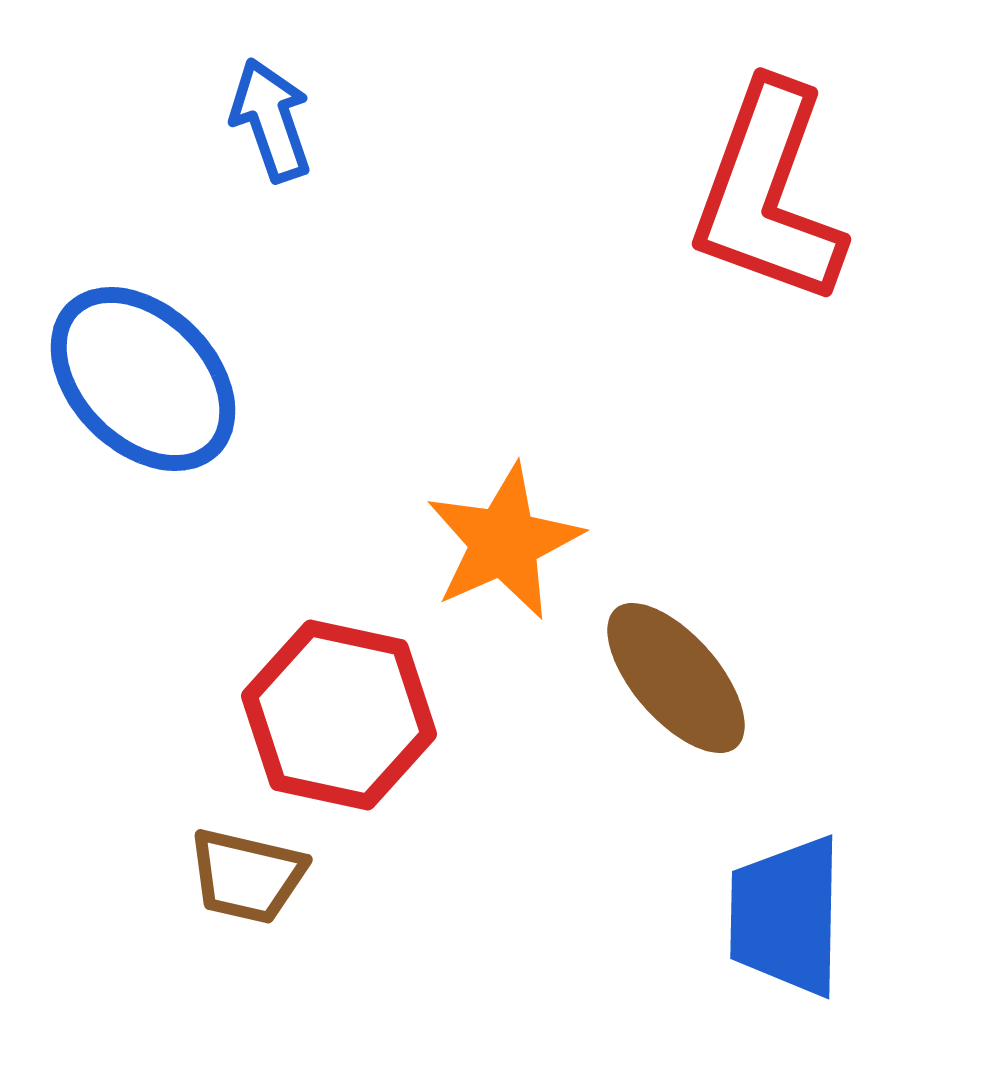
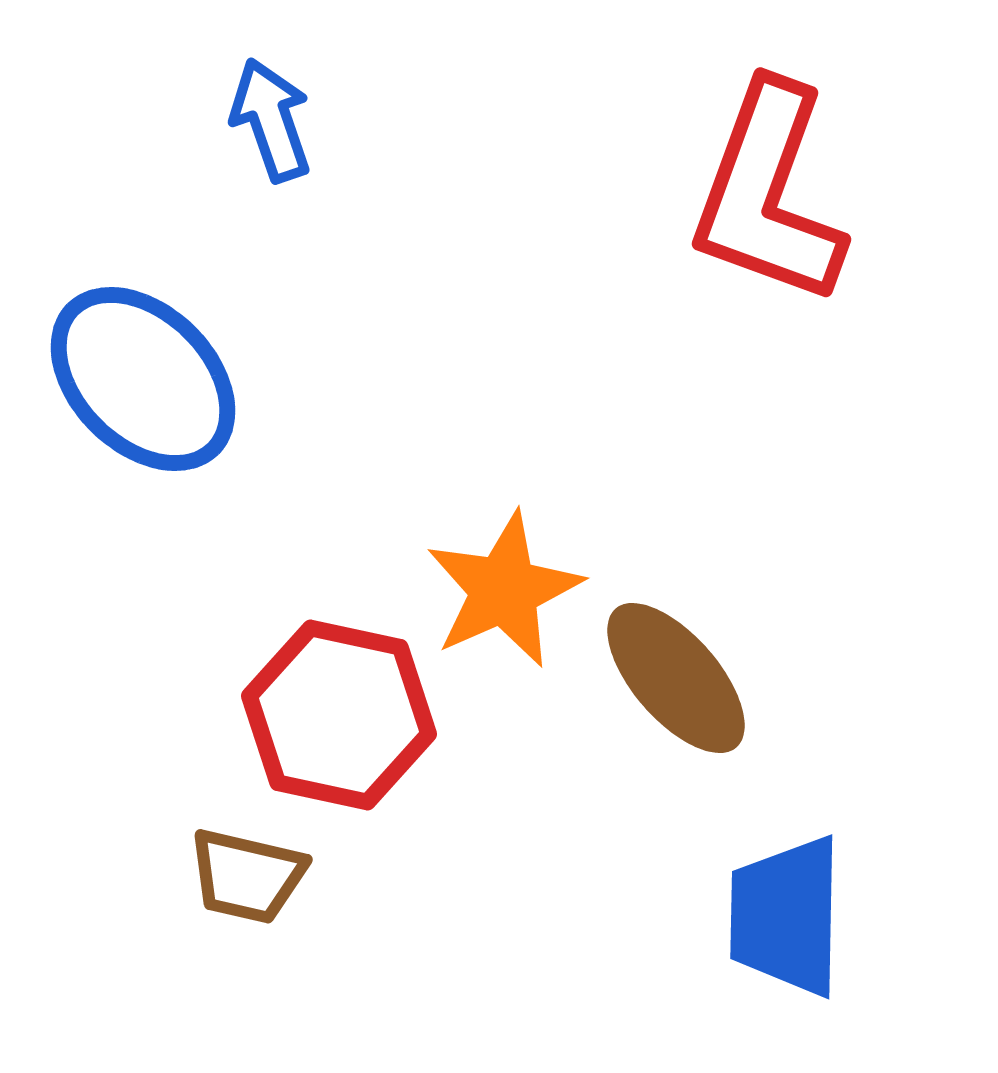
orange star: moved 48 px down
